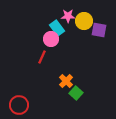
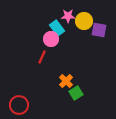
green square: rotated 16 degrees clockwise
